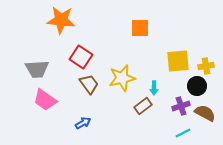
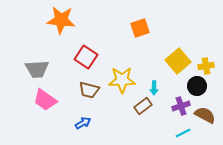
orange square: rotated 18 degrees counterclockwise
red square: moved 5 px right
yellow square: rotated 35 degrees counterclockwise
yellow star: moved 2 px down; rotated 12 degrees clockwise
brown trapezoid: moved 6 px down; rotated 140 degrees clockwise
brown semicircle: moved 2 px down
